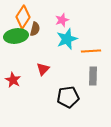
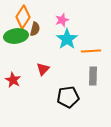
cyan star: rotated 15 degrees counterclockwise
